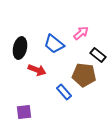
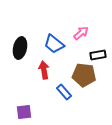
black rectangle: rotated 49 degrees counterclockwise
red arrow: moved 7 px right; rotated 120 degrees counterclockwise
